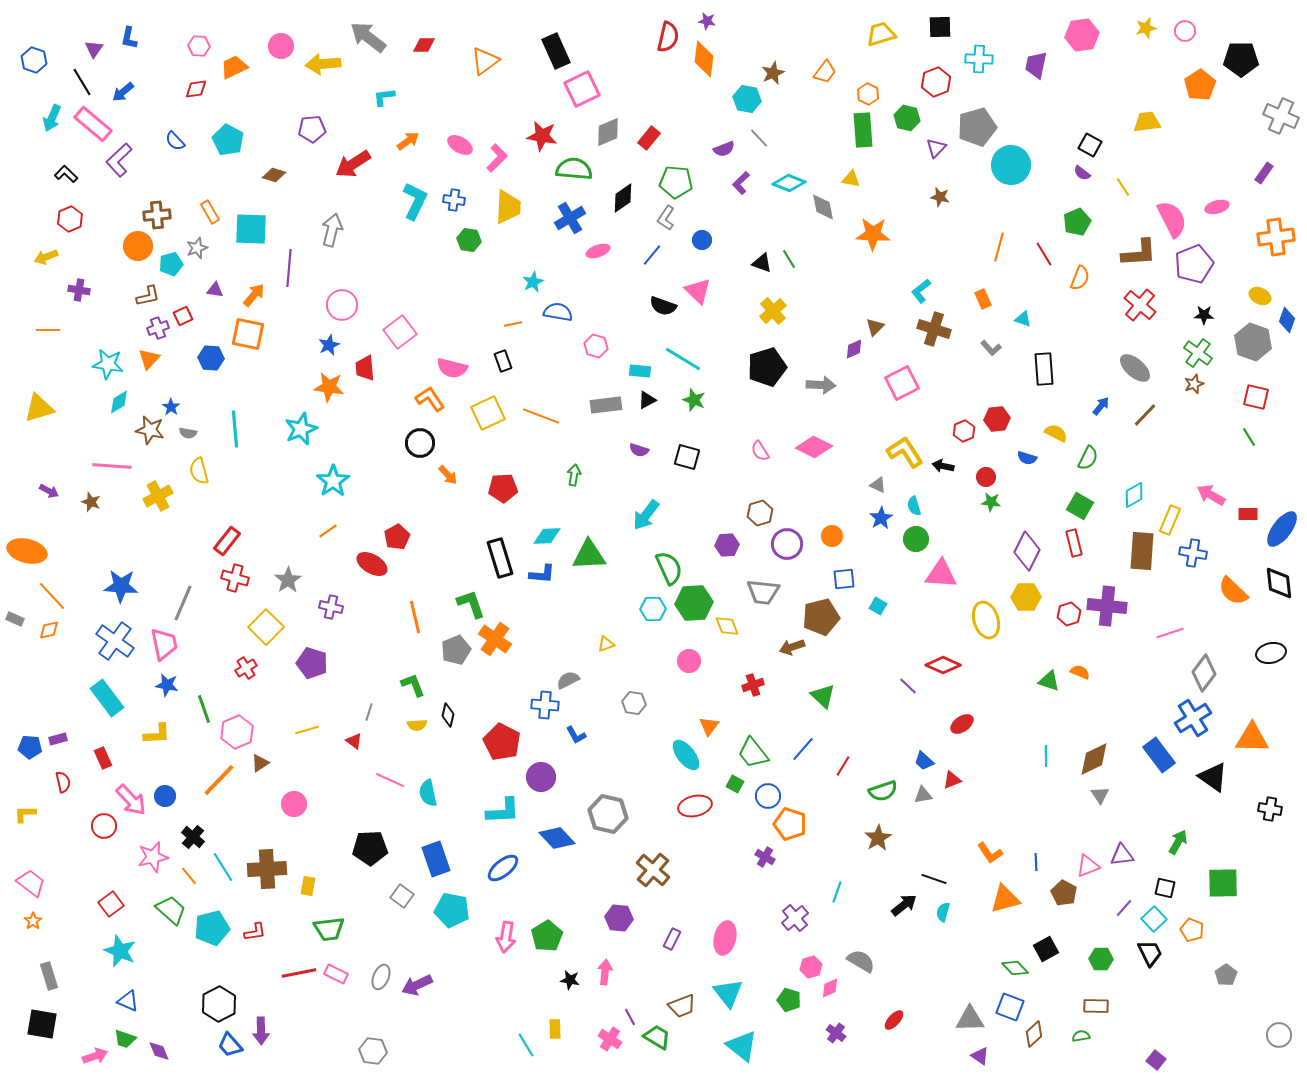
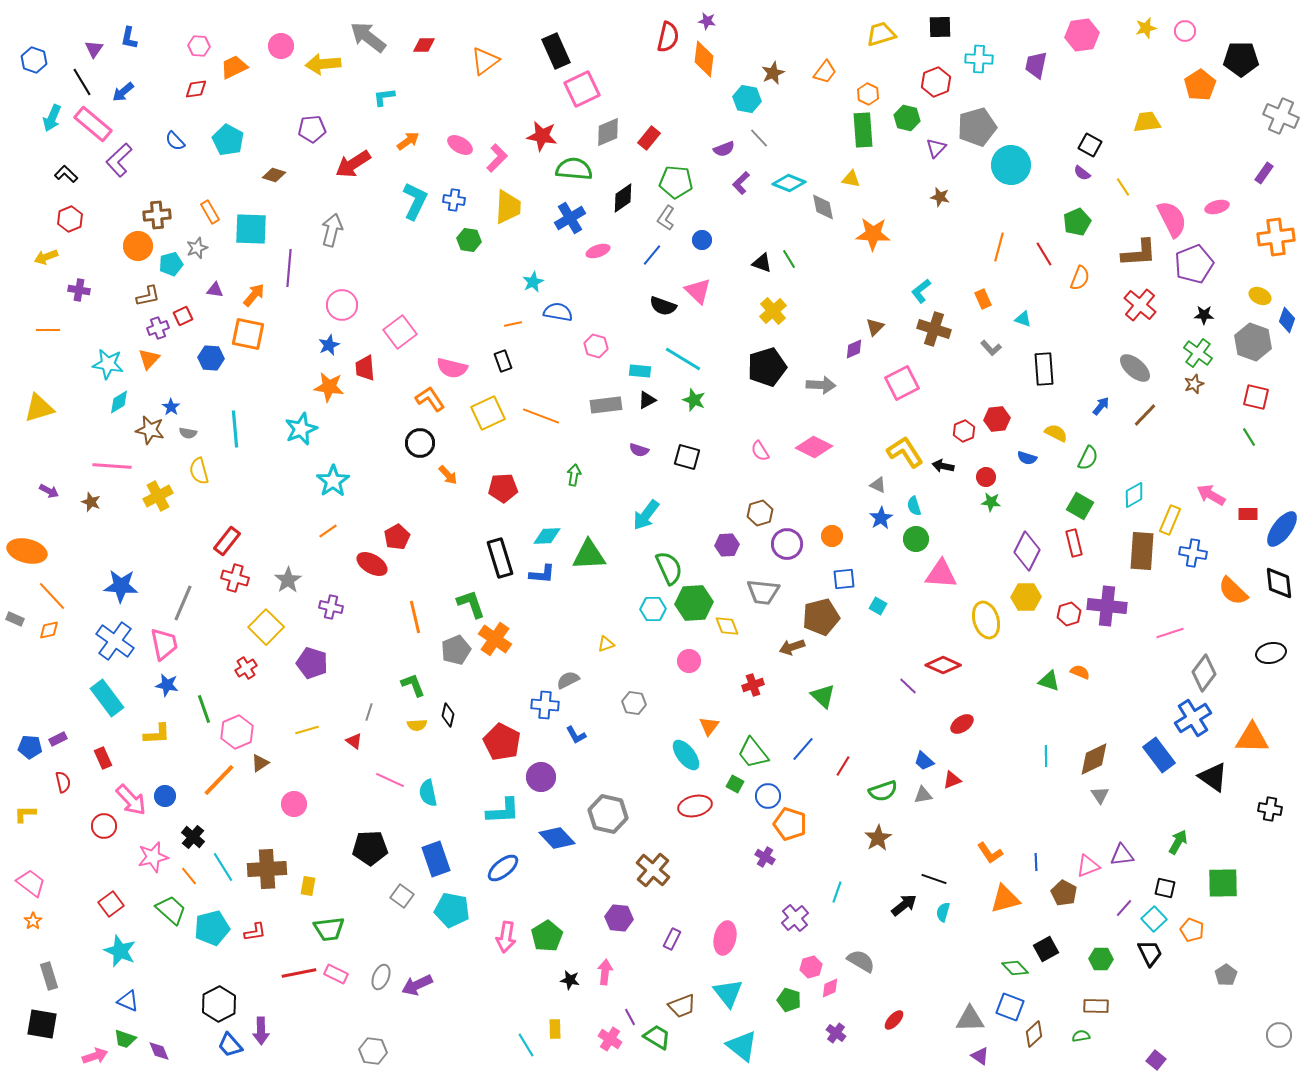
purple rectangle at (58, 739): rotated 12 degrees counterclockwise
